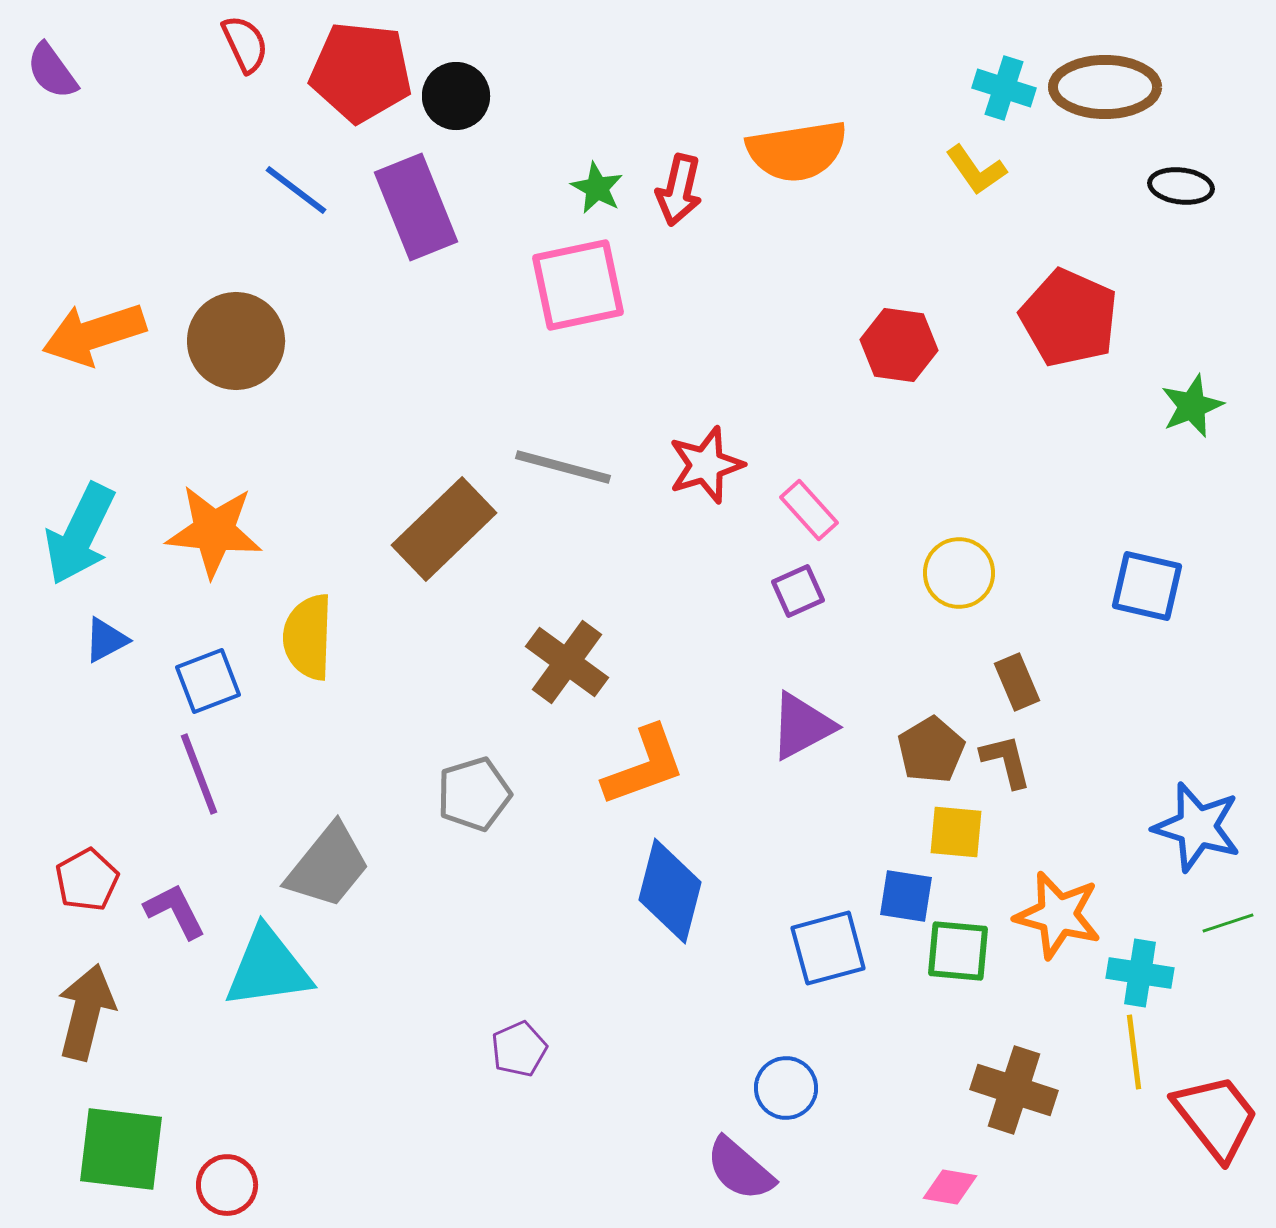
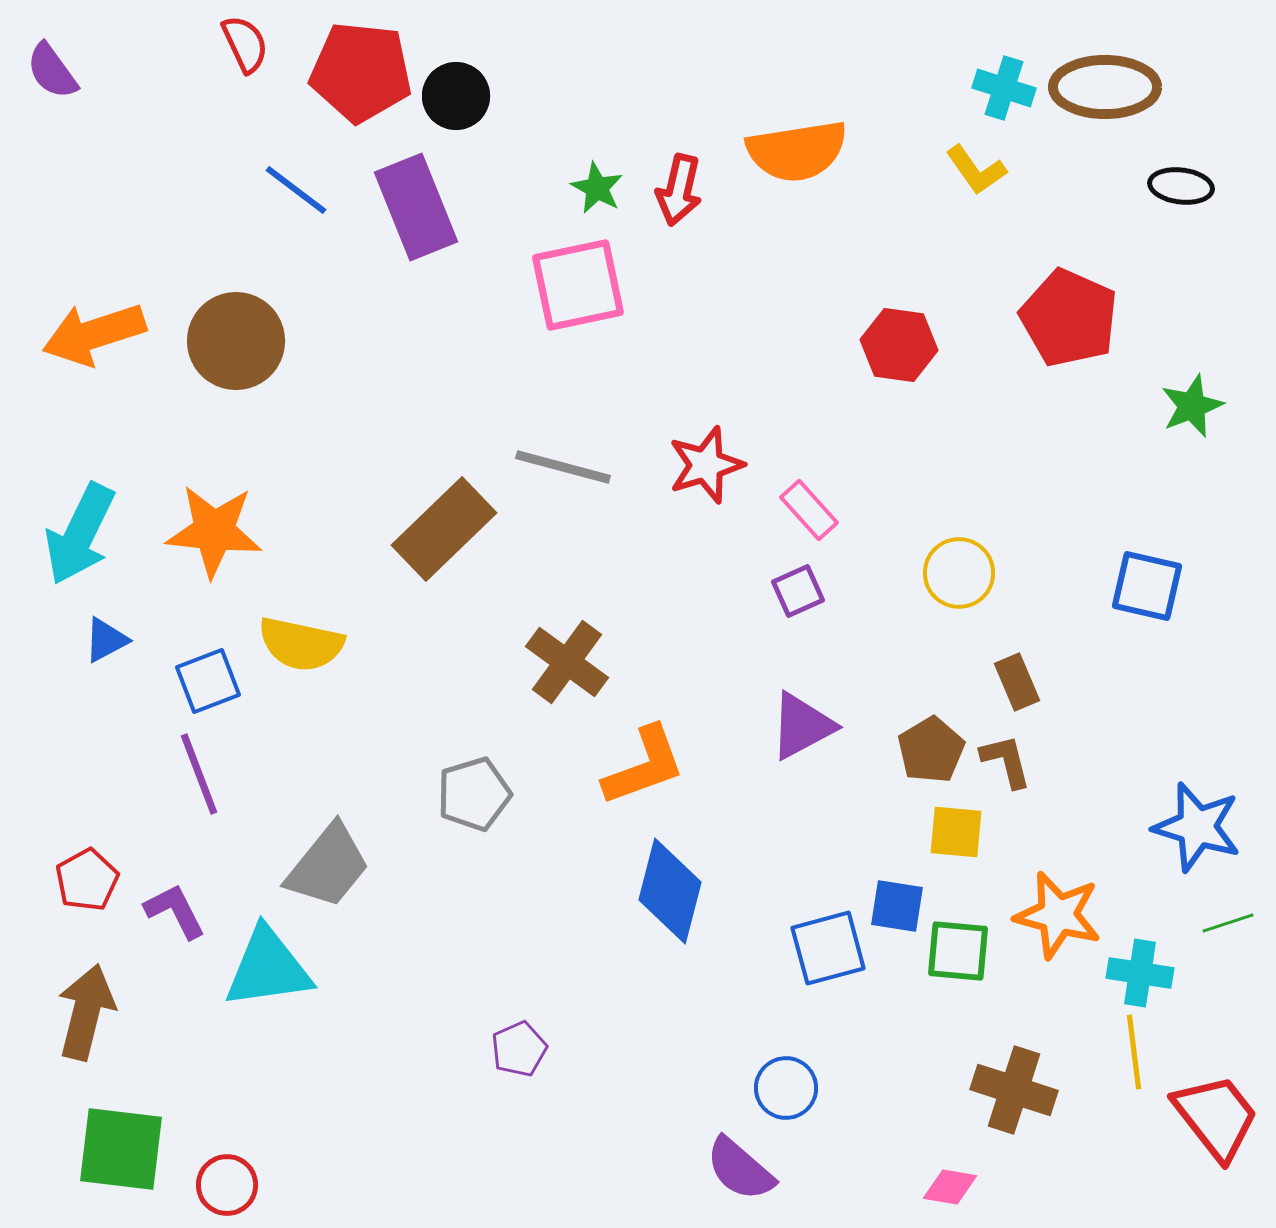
yellow semicircle at (308, 637): moved 7 px left, 7 px down; rotated 80 degrees counterclockwise
blue square at (906, 896): moved 9 px left, 10 px down
